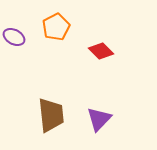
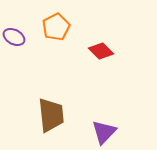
purple triangle: moved 5 px right, 13 px down
